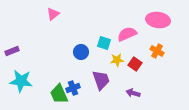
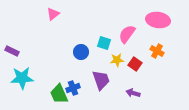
pink semicircle: rotated 30 degrees counterclockwise
purple rectangle: rotated 48 degrees clockwise
cyan star: moved 1 px right, 3 px up; rotated 10 degrees counterclockwise
